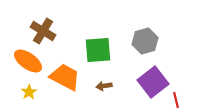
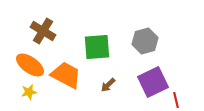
green square: moved 1 px left, 3 px up
orange ellipse: moved 2 px right, 4 px down
orange trapezoid: moved 1 px right, 2 px up
purple square: rotated 12 degrees clockwise
brown arrow: moved 4 px right, 1 px up; rotated 35 degrees counterclockwise
yellow star: rotated 21 degrees clockwise
